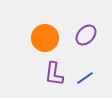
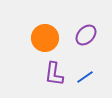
blue line: moved 1 px up
